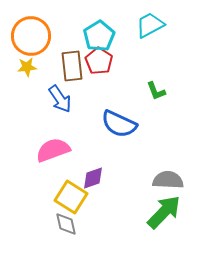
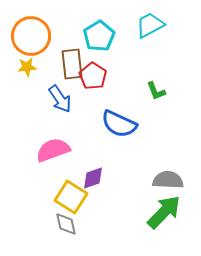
red pentagon: moved 6 px left, 15 px down
brown rectangle: moved 2 px up
